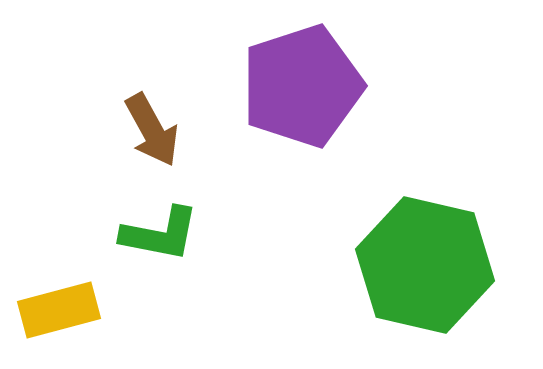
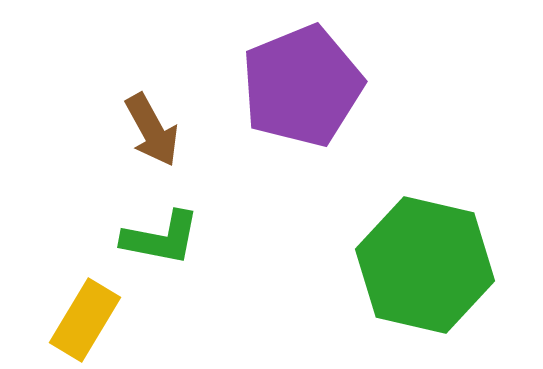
purple pentagon: rotated 4 degrees counterclockwise
green L-shape: moved 1 px right, 4 px down
yellow rectangle: moved 26 px right, 10 px down; rotated 44 degrees counterclockwise
